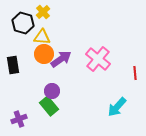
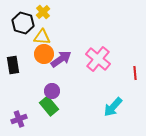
cyan arrow: moved 4 px left
